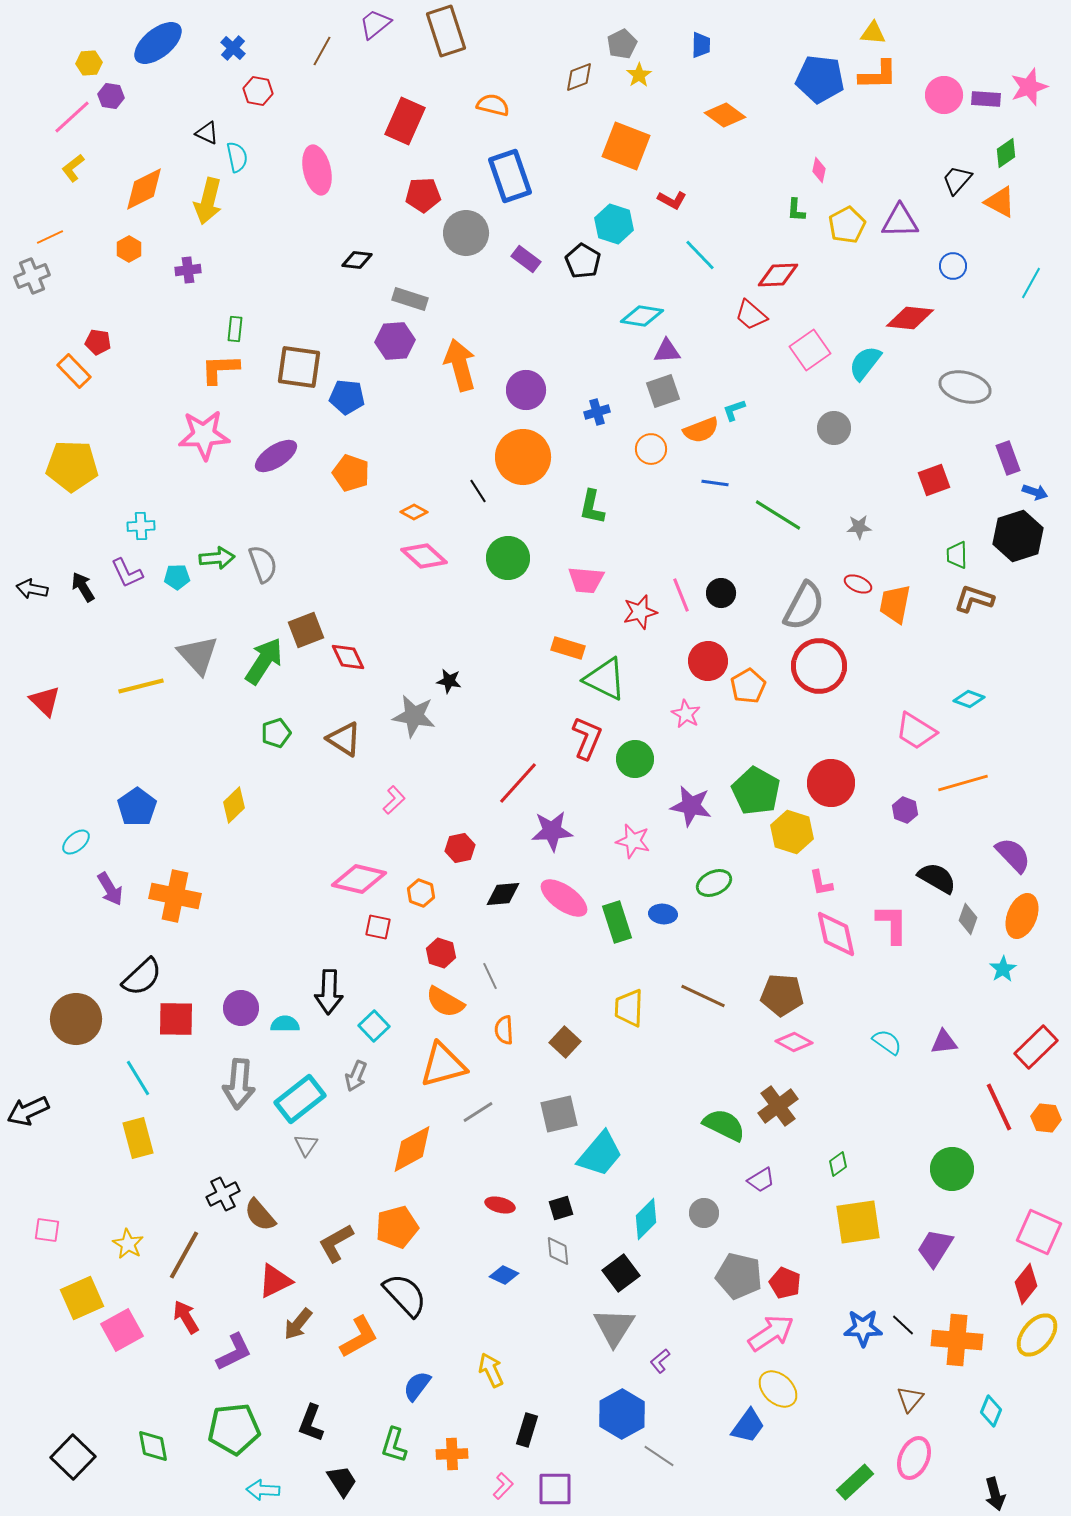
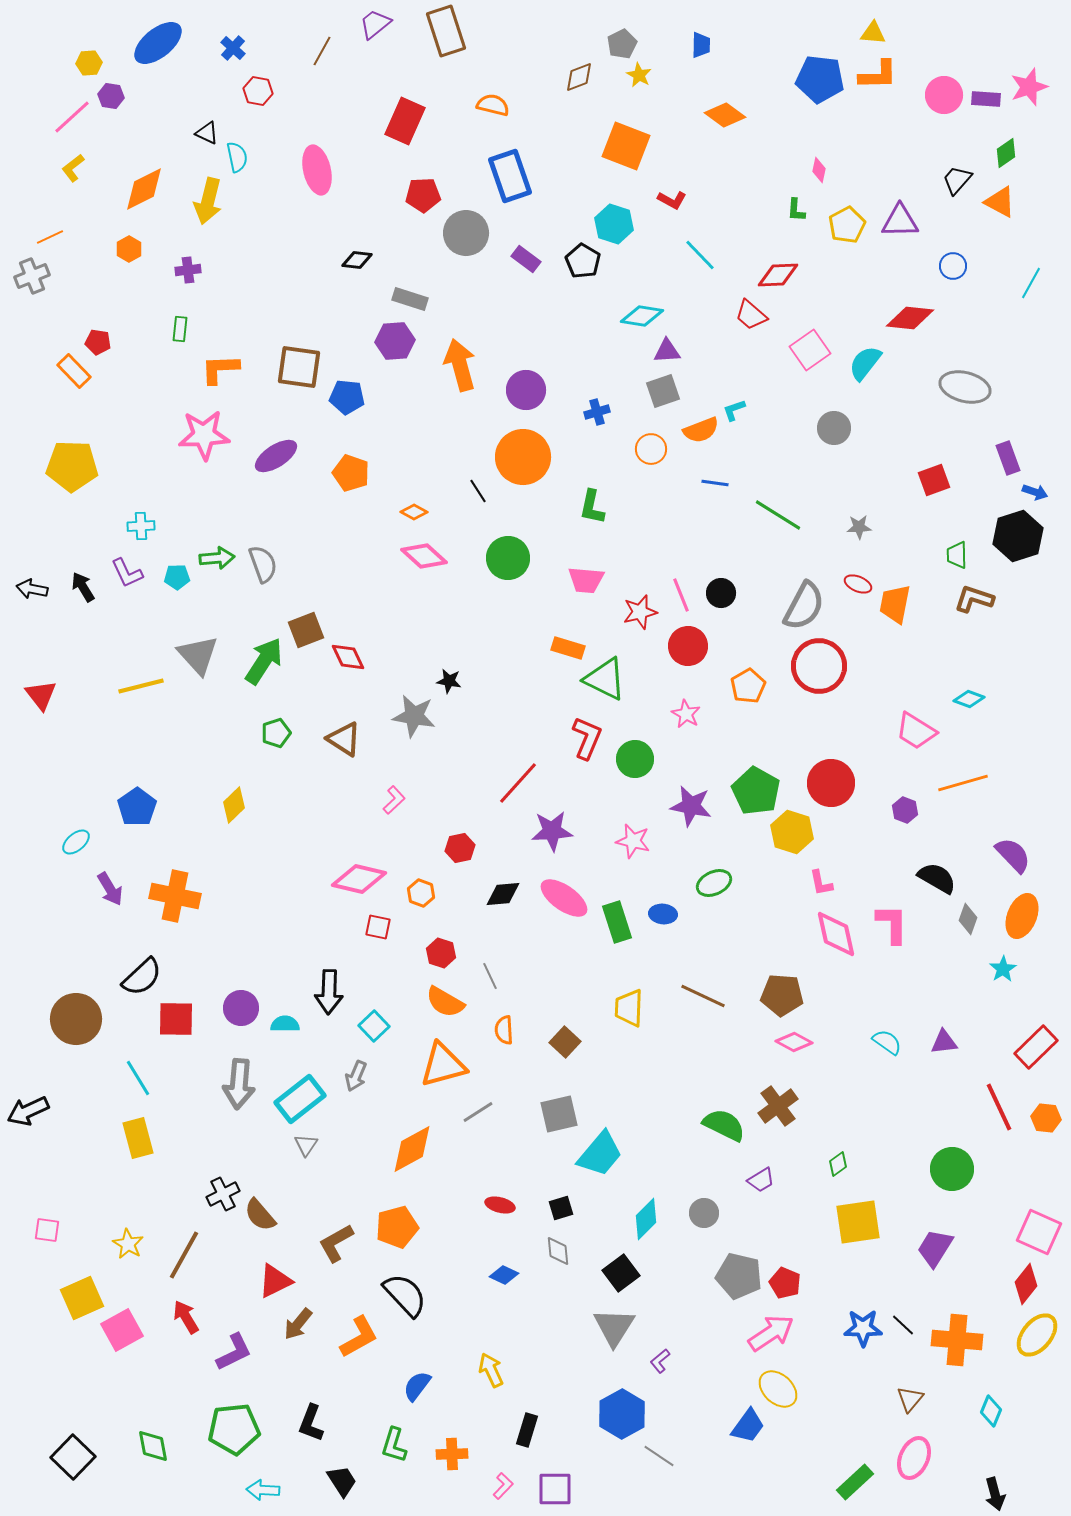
yellow star at (639, 75): rotated 10 degrees counterclockwise
green rectangle at (235, 329): moved 55 px left
red circle at (708, 661): moved 20 px left, 15 px up
red triangle at (45, 701): moved 4 px left, 6 px up; rotated 8 degrees clockwise
